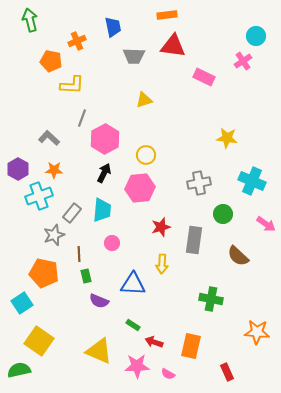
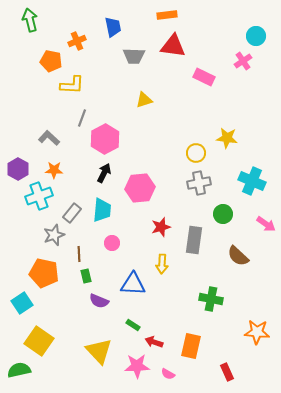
yellow circle at (146, 155): moved 50 px right, 2 px up
yellow triangle at (99, 351): rotated 24 degrees clockwise
